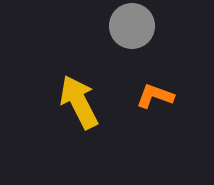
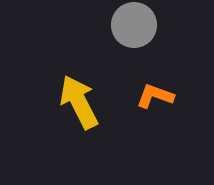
gray circle: moved 2 px right, 1 px up
